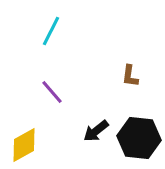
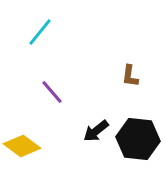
cyan line: moved 11 px left, 1 px down; rotated 12 degrees clockwise
black hexagon: moved 1 px left, 1 px down
yellow diamond: moved 2 px left, 1 px down; rotated 66 degrees clockwise
